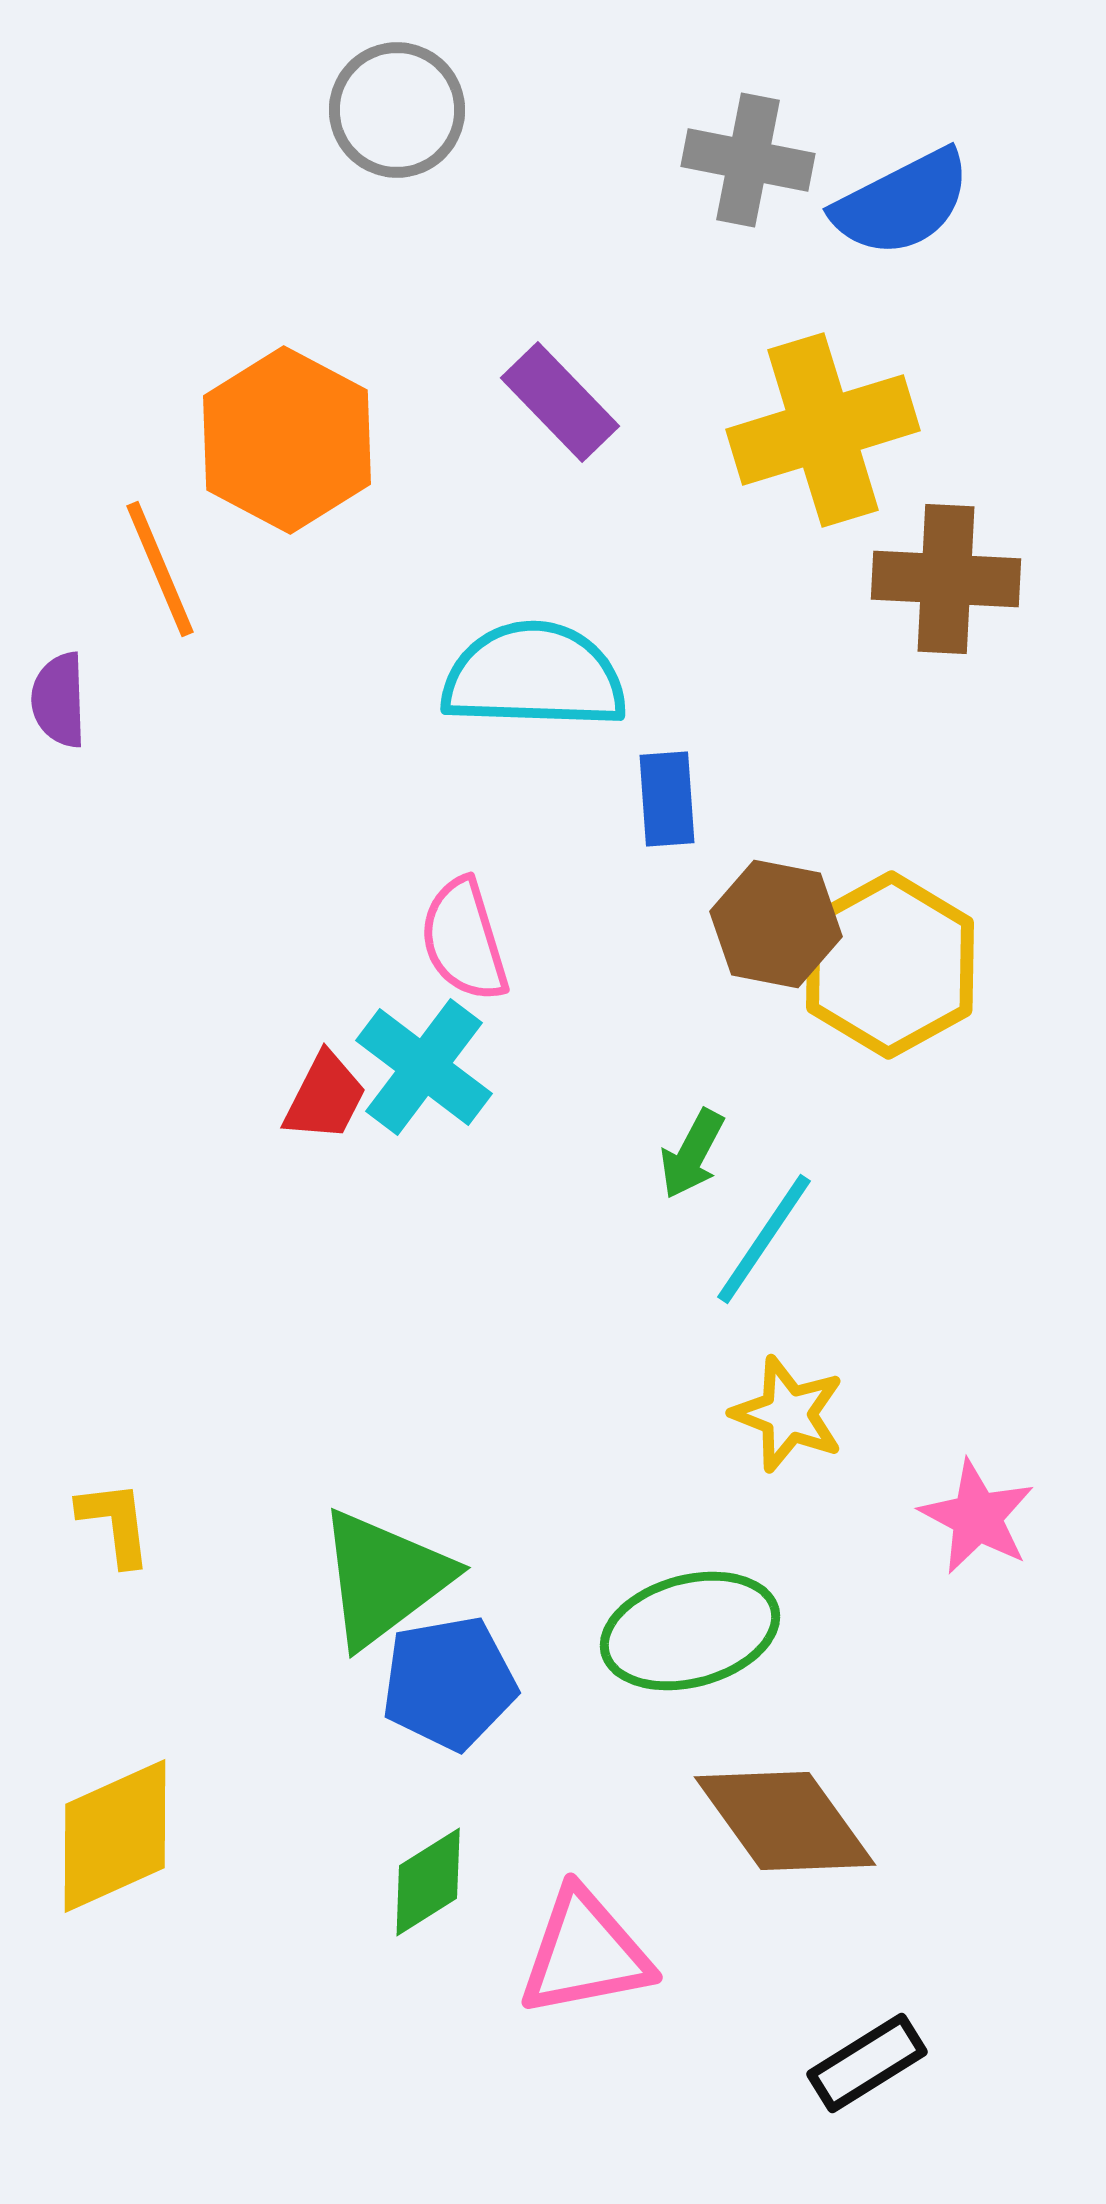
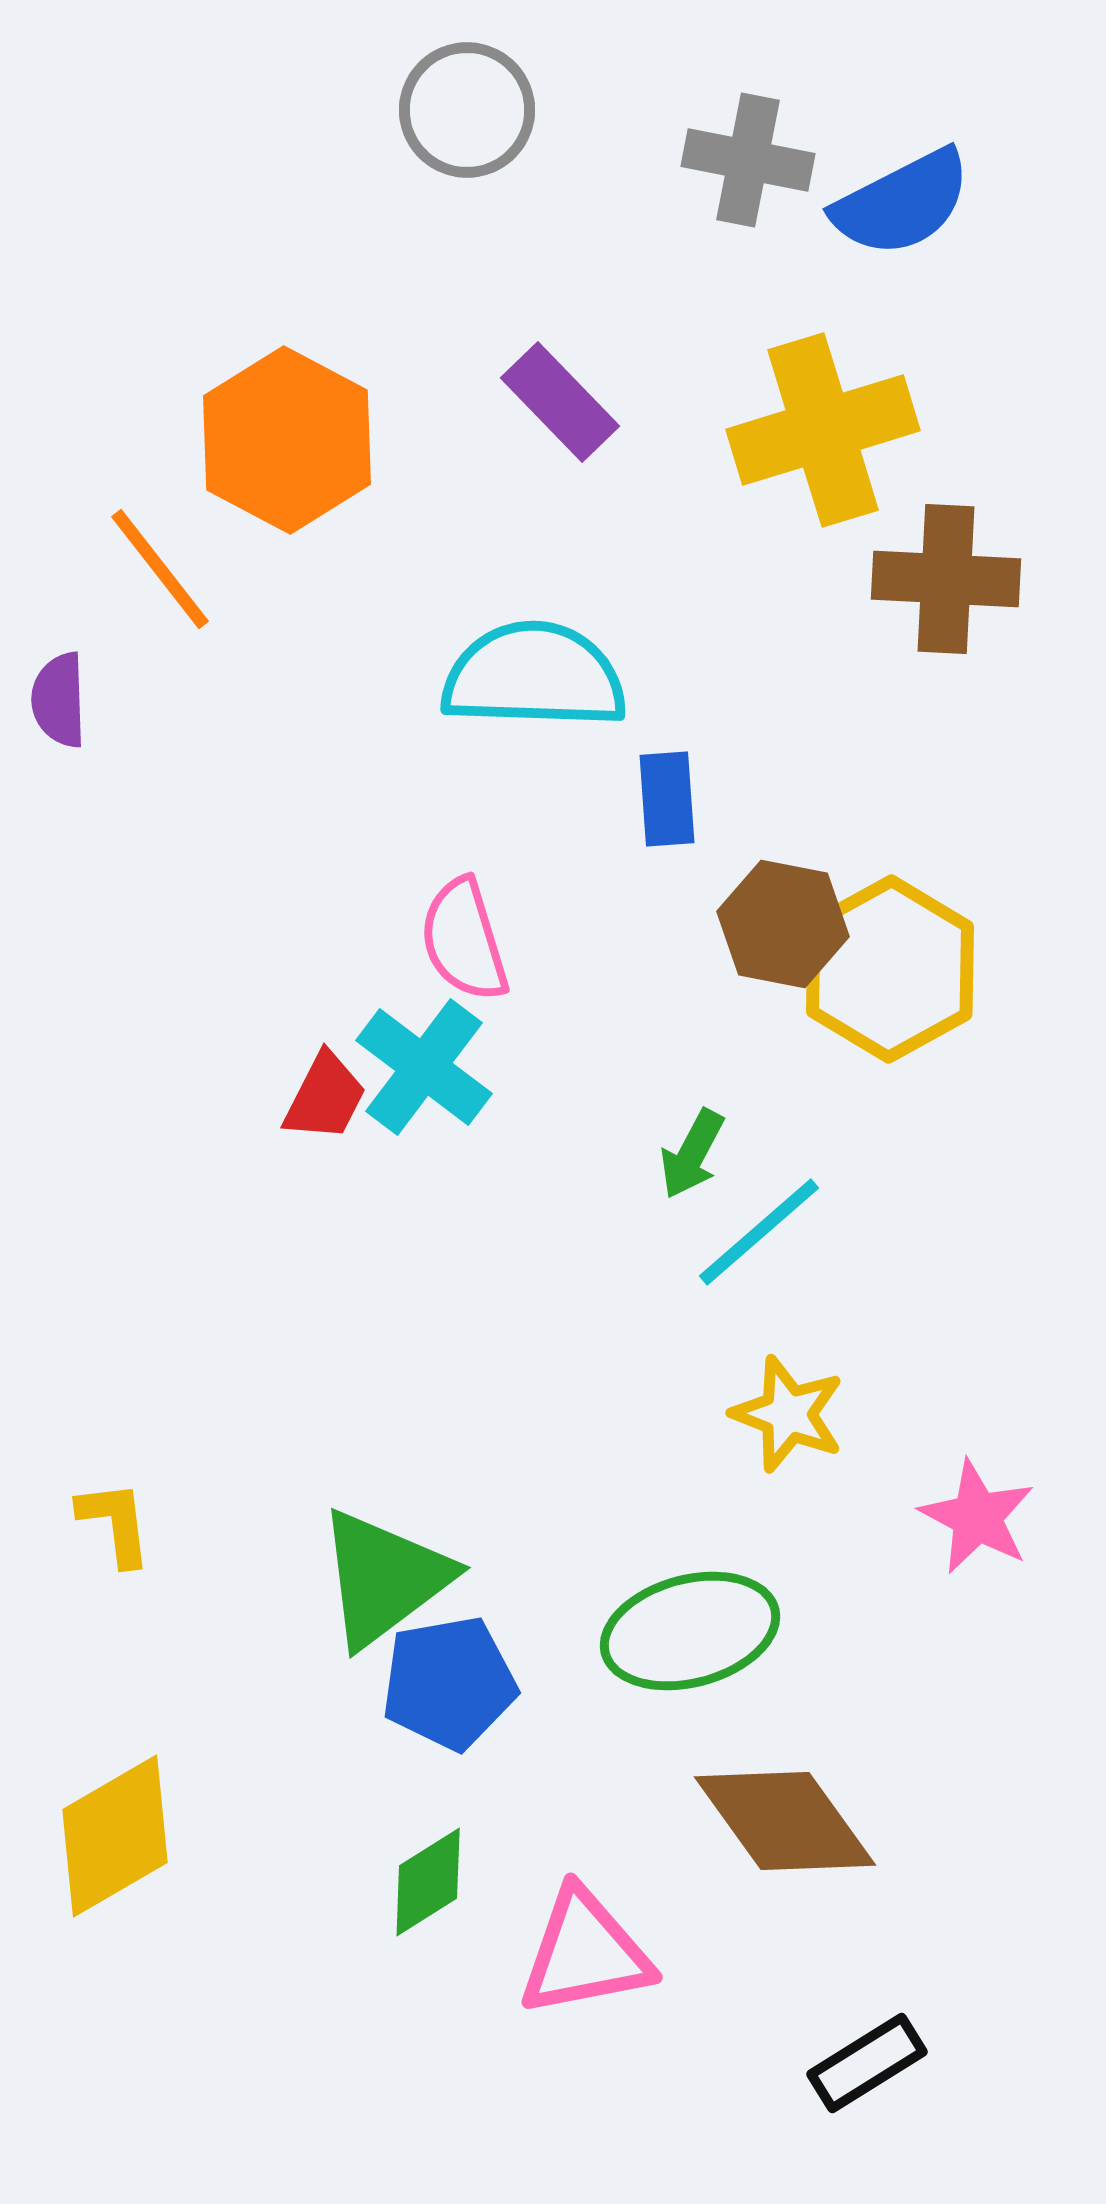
gray circle: moved 70 px right
orange line: rotated 15 degrees counterclockwise
brown hexagon: moved 7 px right
yellow hexagon: moved 4 px down
cyan line: moved 5 px left, 7 px up; rotated 15 degrees clockwise
yellow diamond: rotated 6 degrees counterclockwise
